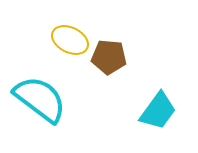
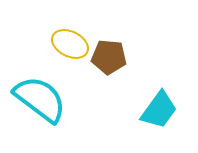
yellow ellipse: moved 4 px down
cyan trapezoid: moved 1 px right, 1 px up
